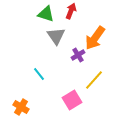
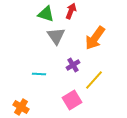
purple cross: moved 5 px left, 10 px down
cyan line: rotated 48 degrees counterclockwise
